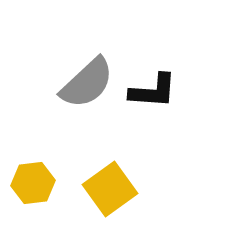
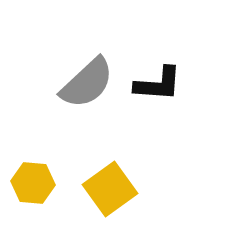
black L-shape: moved 5 px right, 7 px up
yellow hexagon: rotated 12 degrees clockwise
